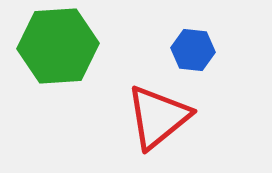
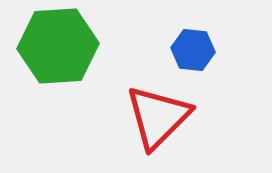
red triangle: rotated 6 degrees counterclockwise
